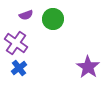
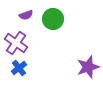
purple star: rotated 20 degrees clockwise
